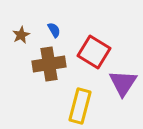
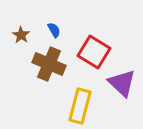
brown star: rotated 12 degrees counterclockwise
brown cross: rotated 32 degrees clockwise
purple triangle: moved 1 px left; rotated 20 degrees counterclockwise
